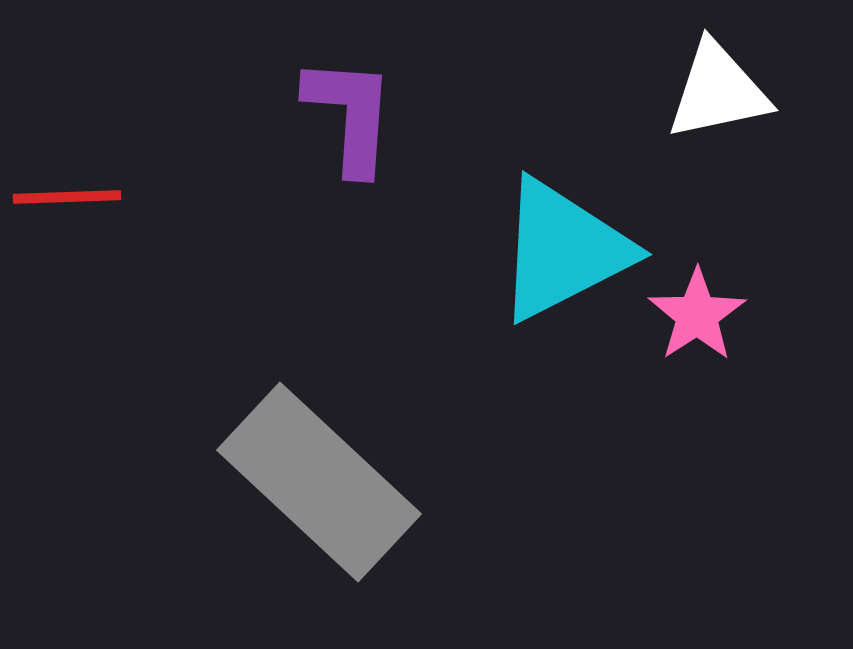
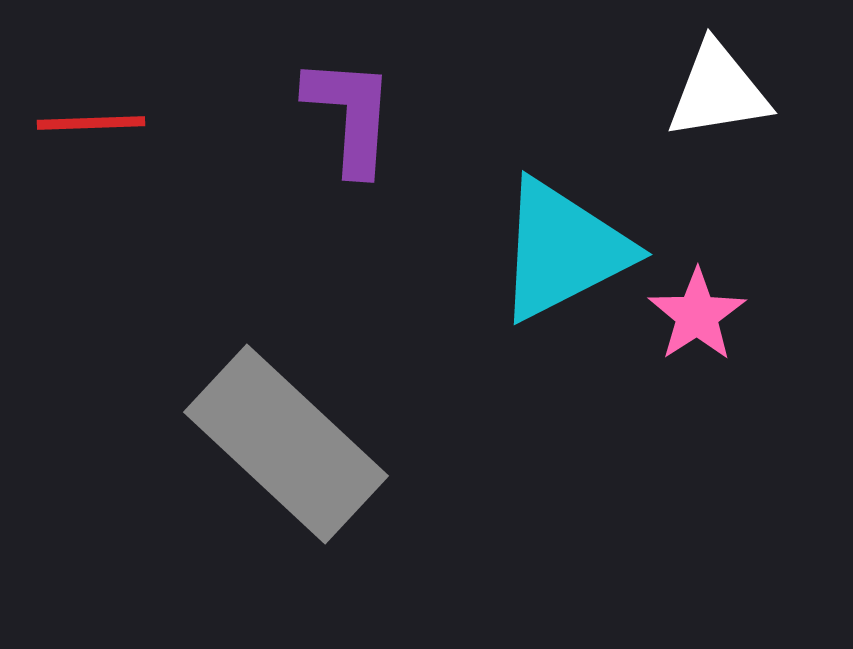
white triangle: rotated 3 degrees clockwise
red line: moved 24 px right, 74 px up
gray rectangle: moved 33 px left, 38 px up
